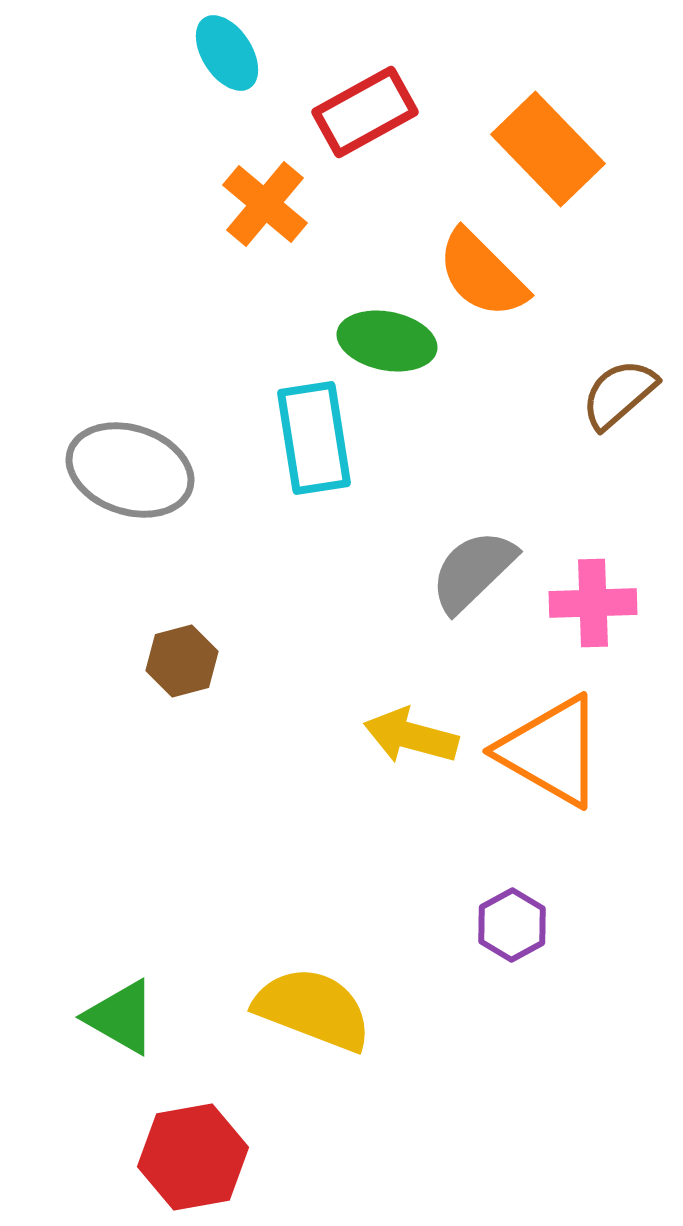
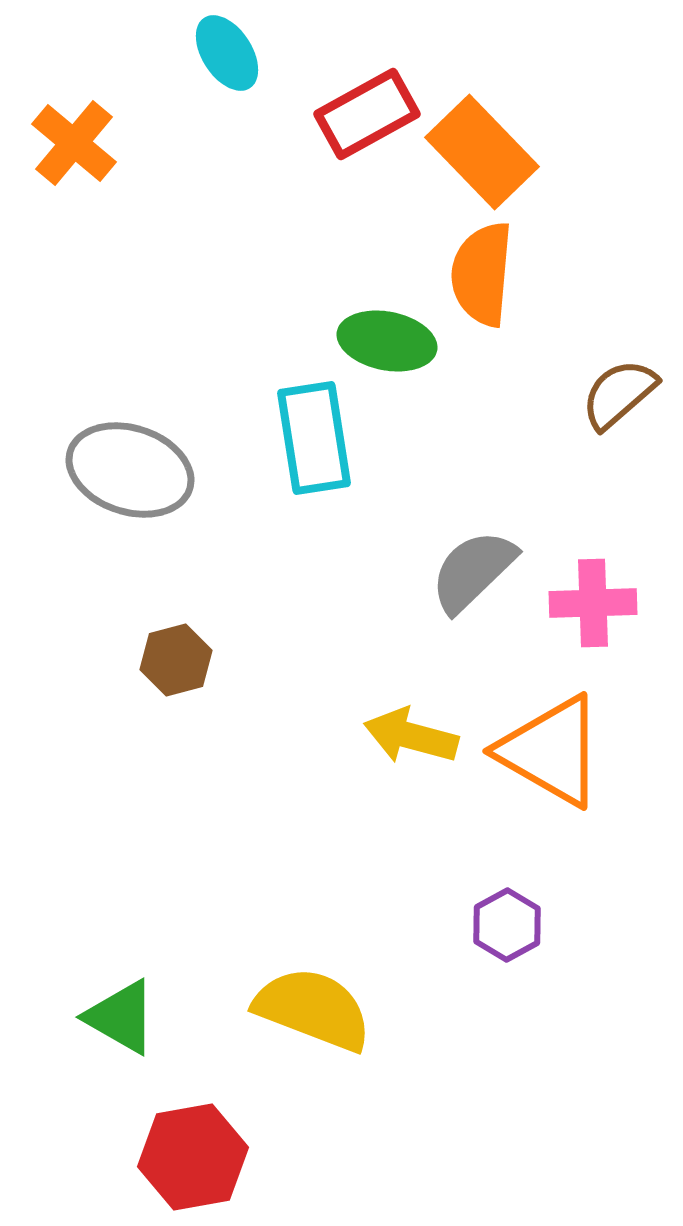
red rectangle: moved 2 px right, 2 px down
orange rectangle: moved 66 px left, 3 px down
orange cross: moved 191 px left, 61 px up
orange semicircle: rotated 50 degrees clockwise
brown hexagon: moved 6 px left, 1 px up
purple hexagon: moved 5 px left
